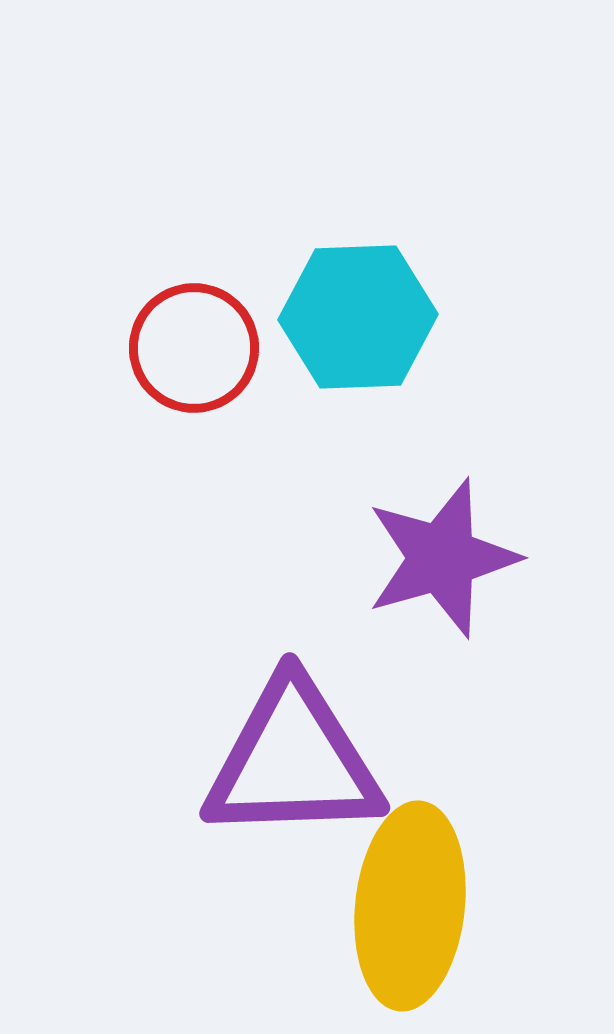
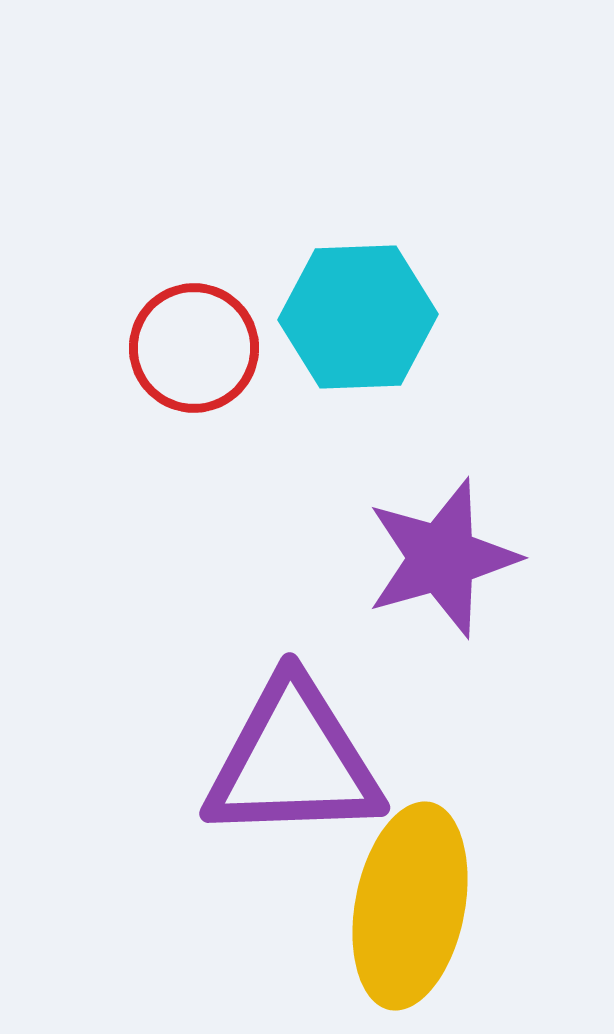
yellow ellipse: rotated 5 degrees clockwise
